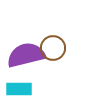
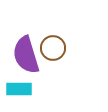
purple semicircle: rotated 93 degrees counterclockwise
